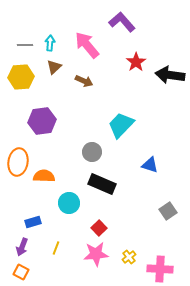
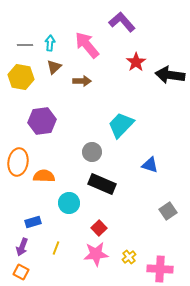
yellow hexagon: rotated 15 degrees clockwise
brown arrow: moved 2 px left; rotated 24 degrees counterclockwise
